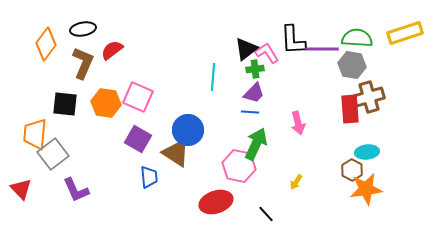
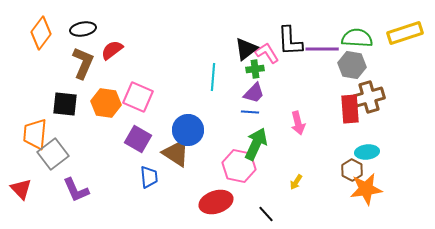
black L-shape: moved 3 px left, 1 px down
orange diamond: moved 5 px left, 11 px up
